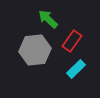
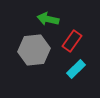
green arrow: rotated 30 degrees counterclockwise
gray hexagon: moved 1 px left
